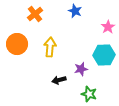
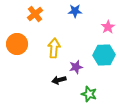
blue star: rotated 24 degrees counterclockwise
yellow arrow: moved 4 px right, 1 px down
purple star: moved 5 px left, 2 px up
